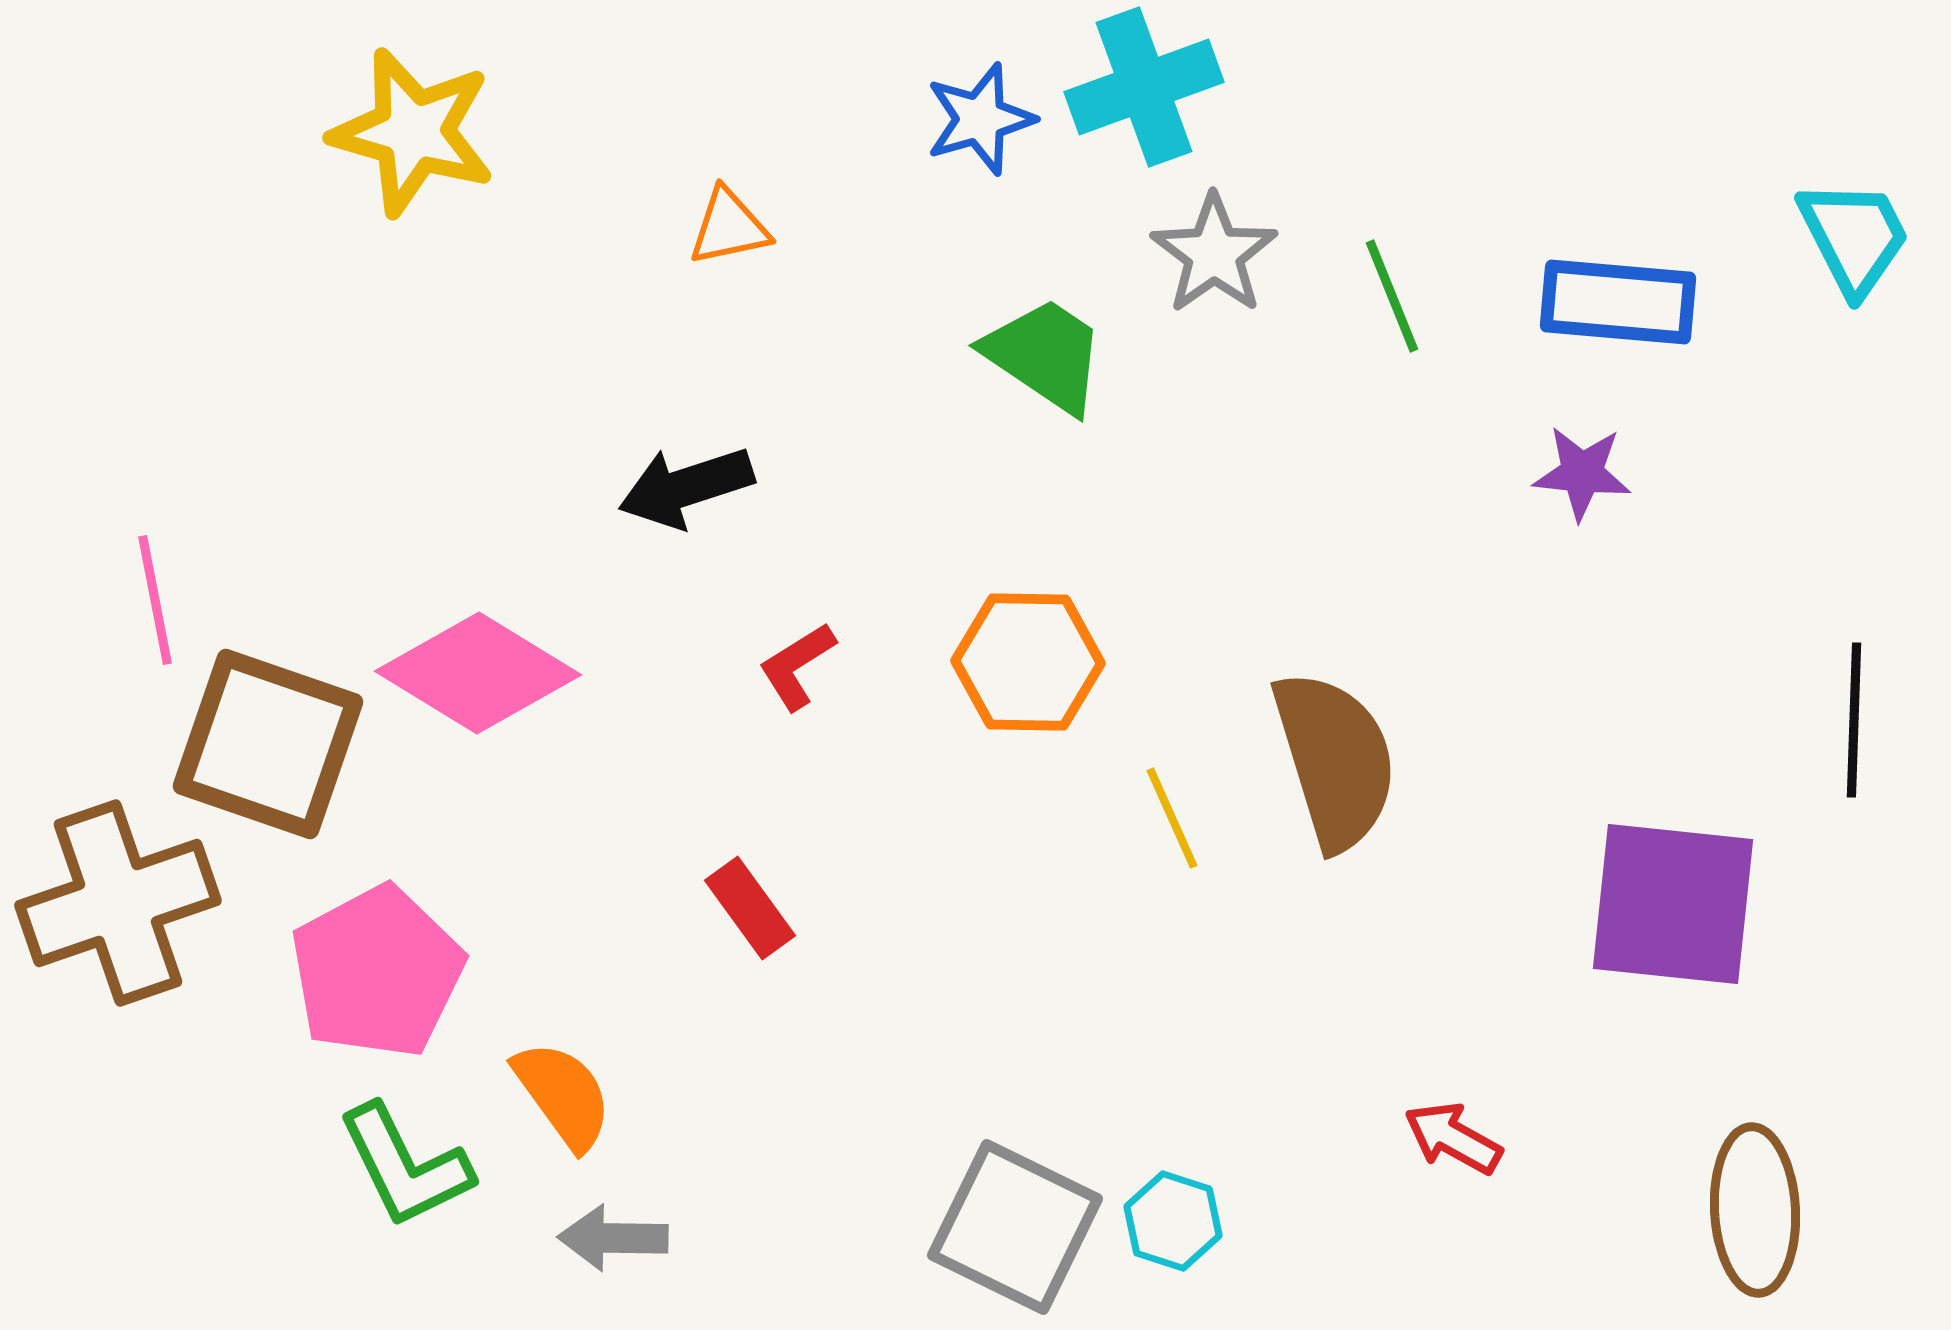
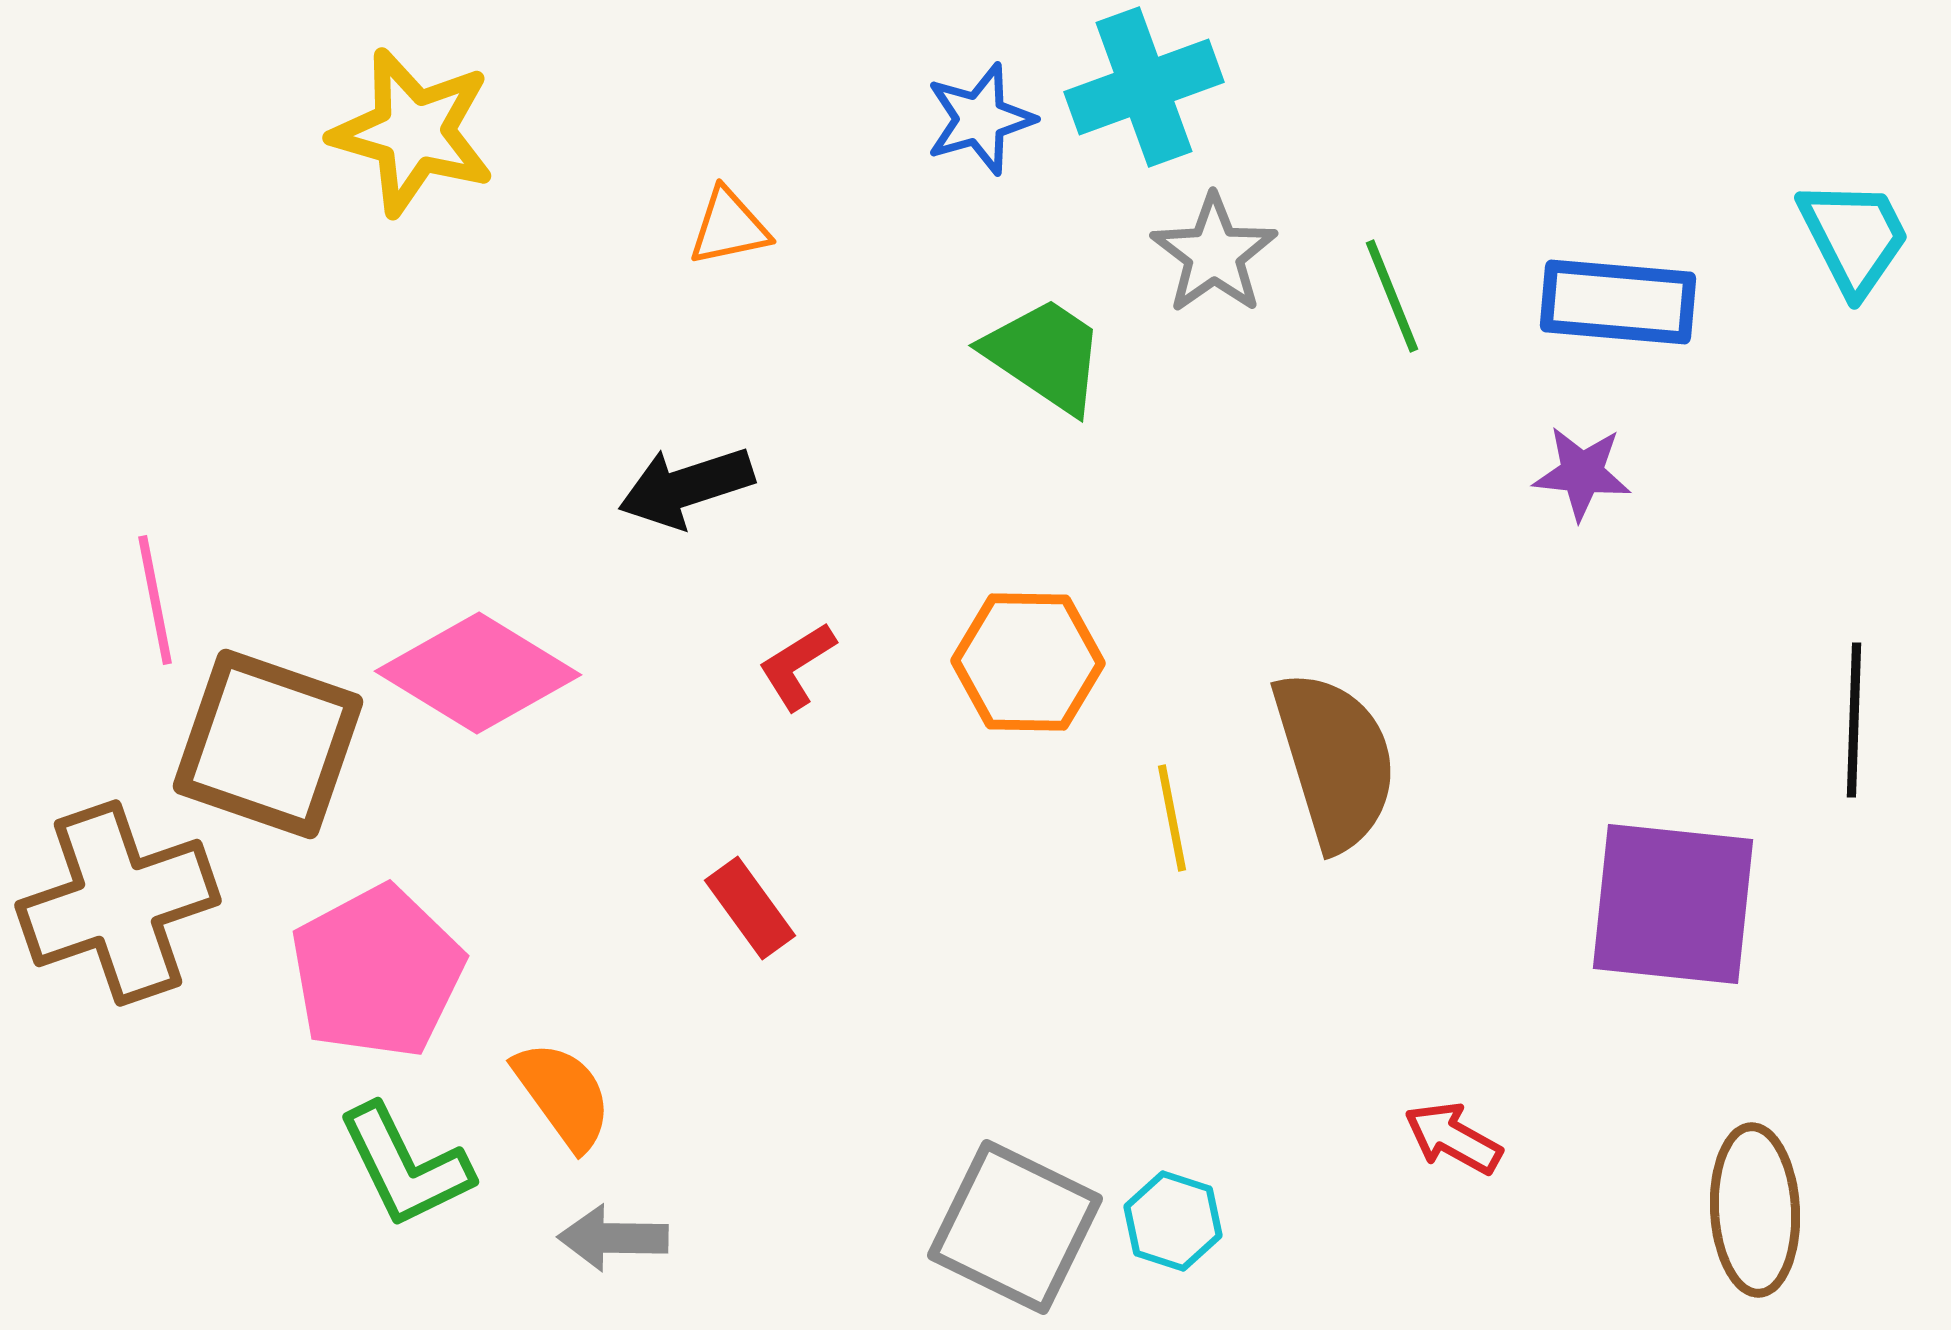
yellow line: rotated 13 degrees clockwise
